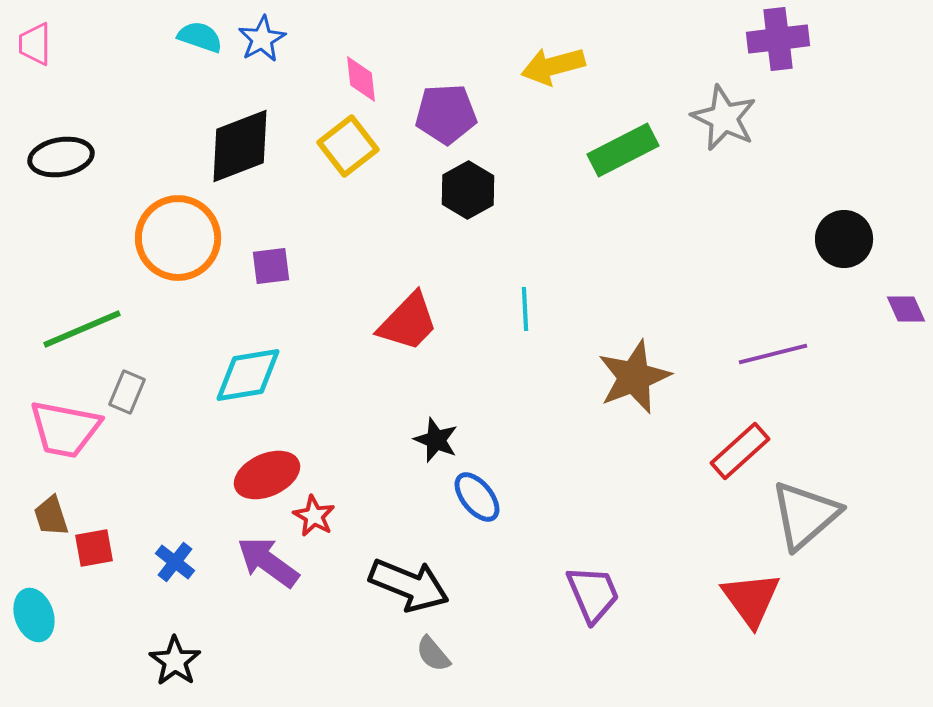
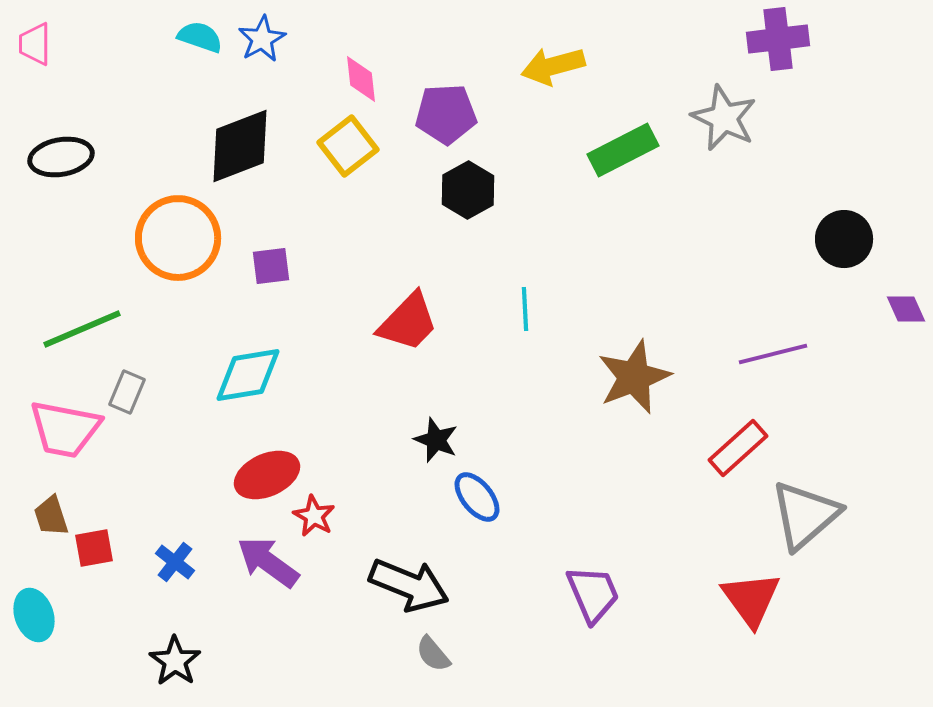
red rectangle at (740, 451): moved 2 px left, 3 px up
